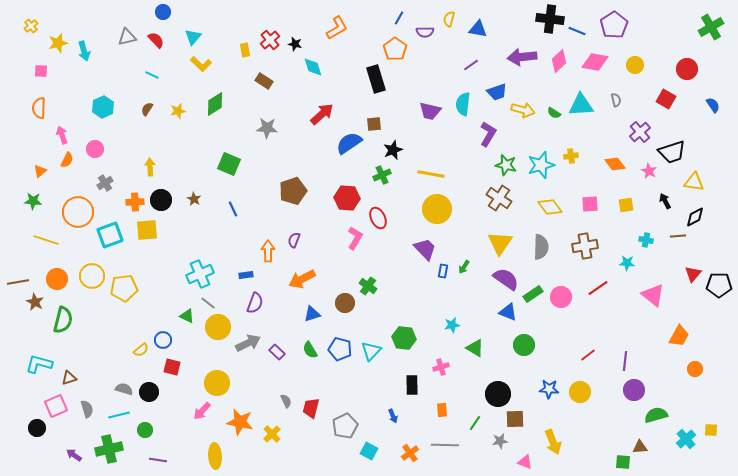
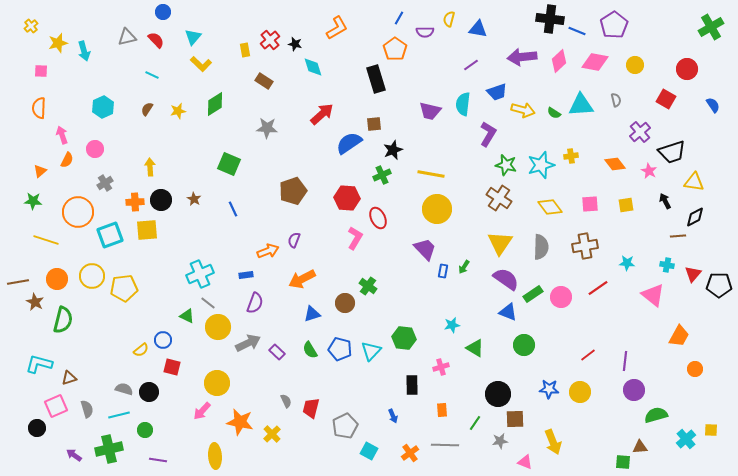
cyan cross at (646, 240): moved 21 px right, 25 px down
orange arrow at (268, 251): rotated 70 degrees clockwise
